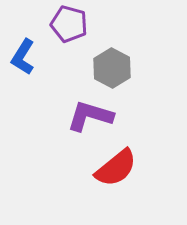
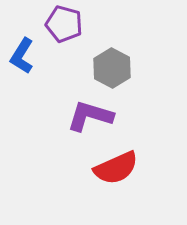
purple pentagon: moved 5 px left
blue L-shape: moved 1 px left, 1 px up
red semicircle: rotated 15 degrees clockwise
